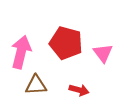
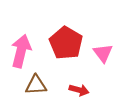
red pentagon: rotated 16 degrees clockwise
pink arrow: moved 1 px up
